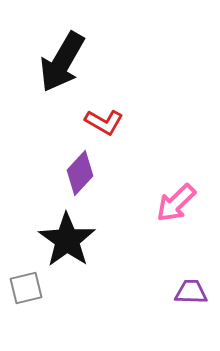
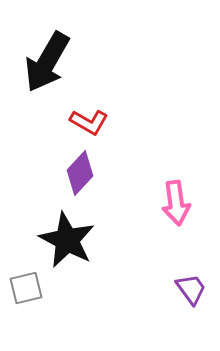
black arrow: moved 15 px left
red L-shape: moved 15 px left
pink arrow: rotated 54 degrees counterclockwise
black star: rotated 8 degrees counterclockwise
purple trapezoid: moved 3 px up; rotated 52 degrees clockwise
